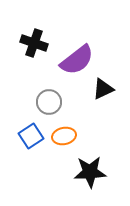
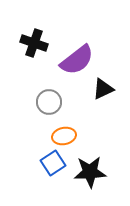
blue square: moved 22 px right, 27 px down
